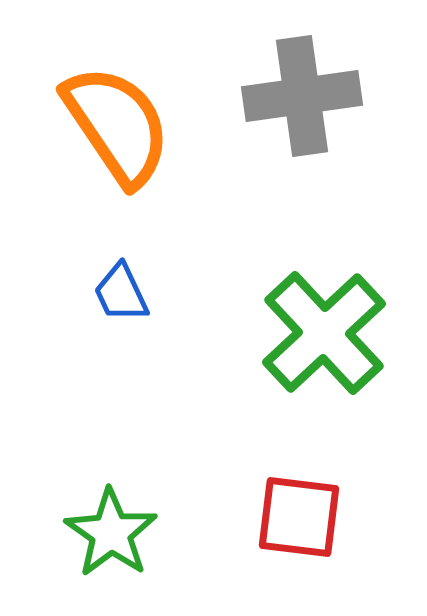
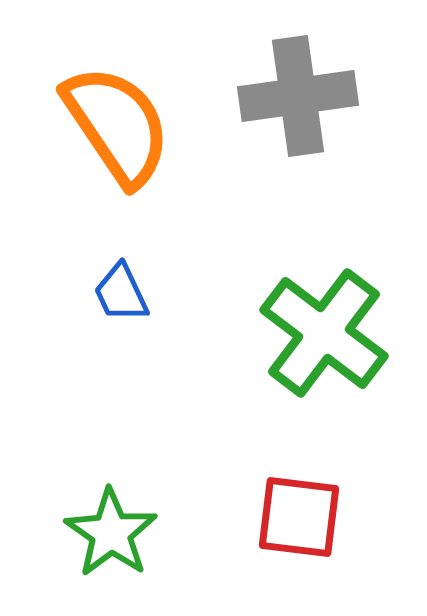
gray cross: moved 4 px left
green cross: rotated 10 degrees counterclockwise
